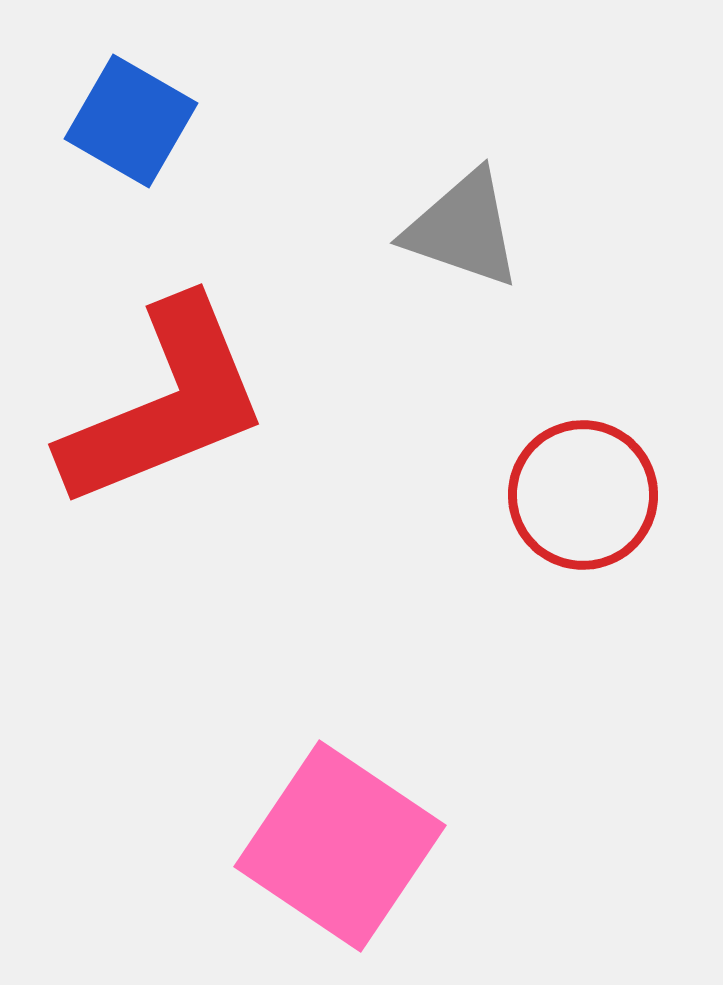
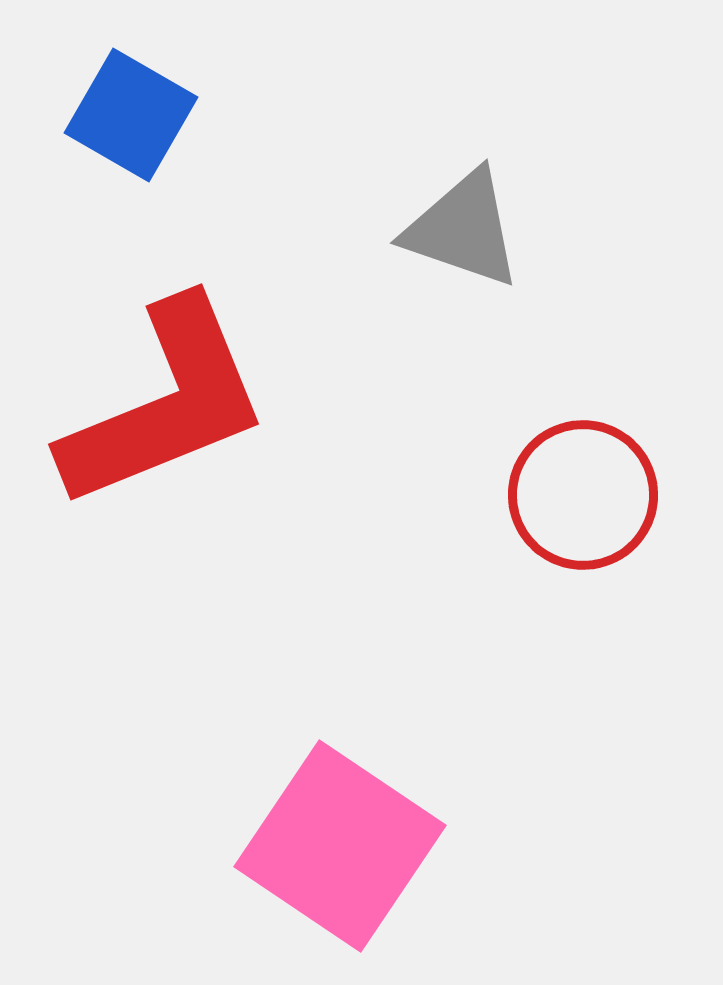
blue square: moved 6 px up
